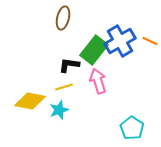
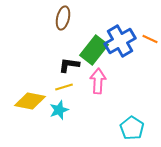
orange line: moved 2 px up
pink arrow: rotated 20 degrees clockwise
